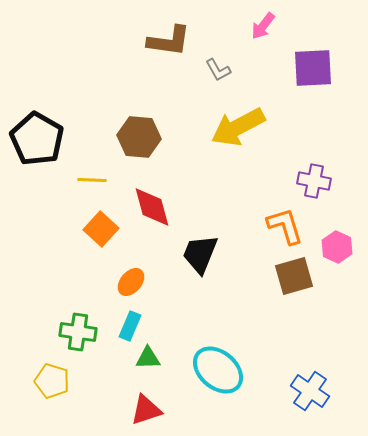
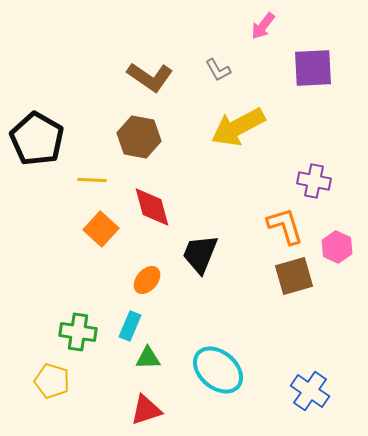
brown L-shape: moved 19 px left, 36 px down; rotated 27 degrees clockwise
brown hexagon: rotated 6 degrees clockwise
orange ellipse: moved 16 px right, 2 px up
